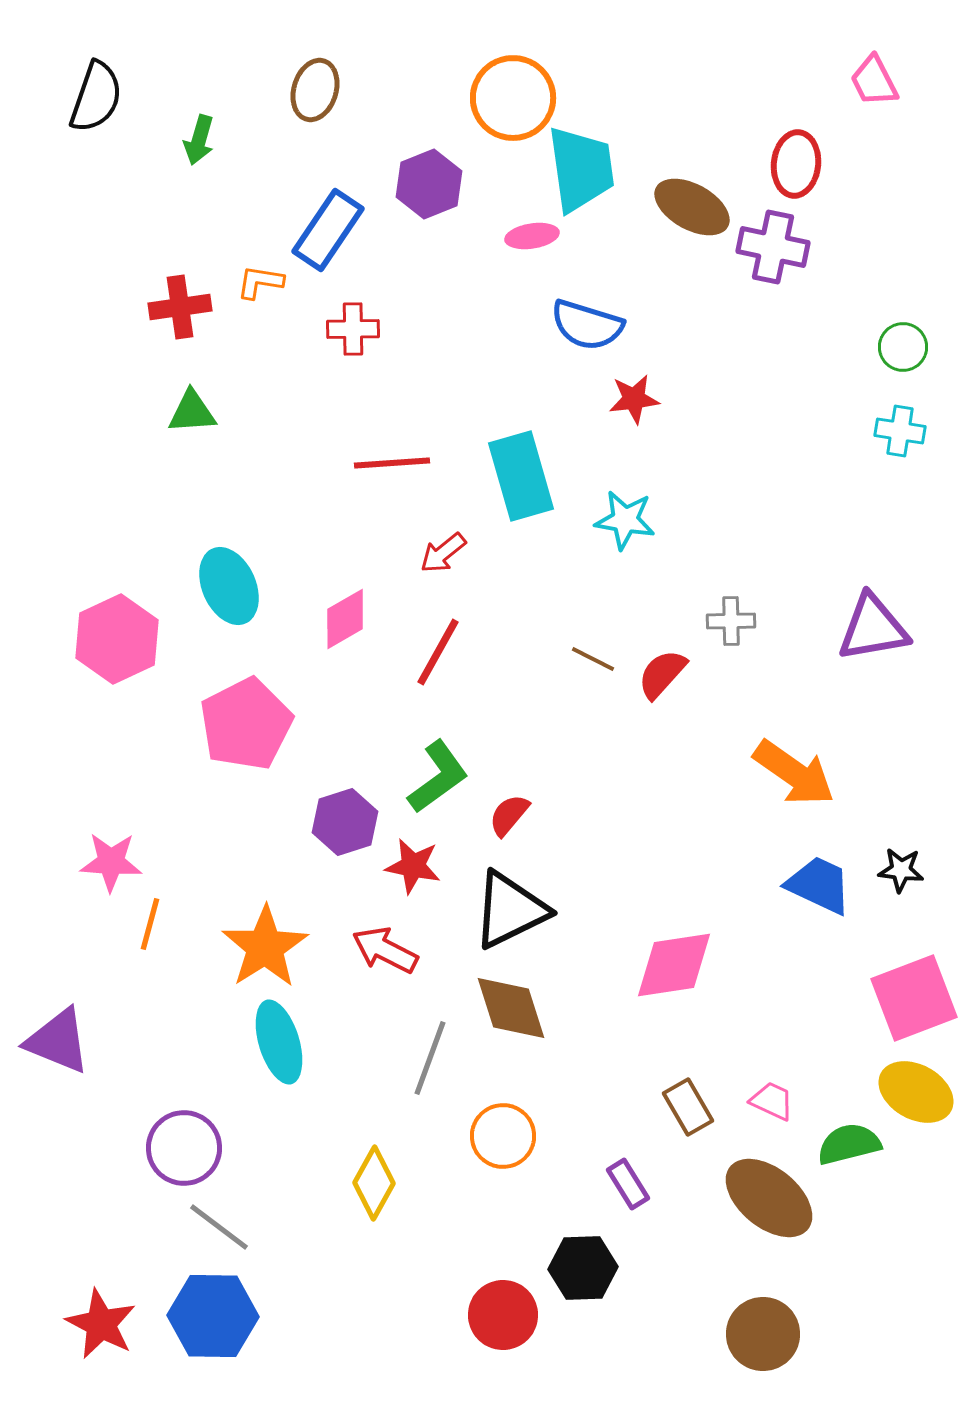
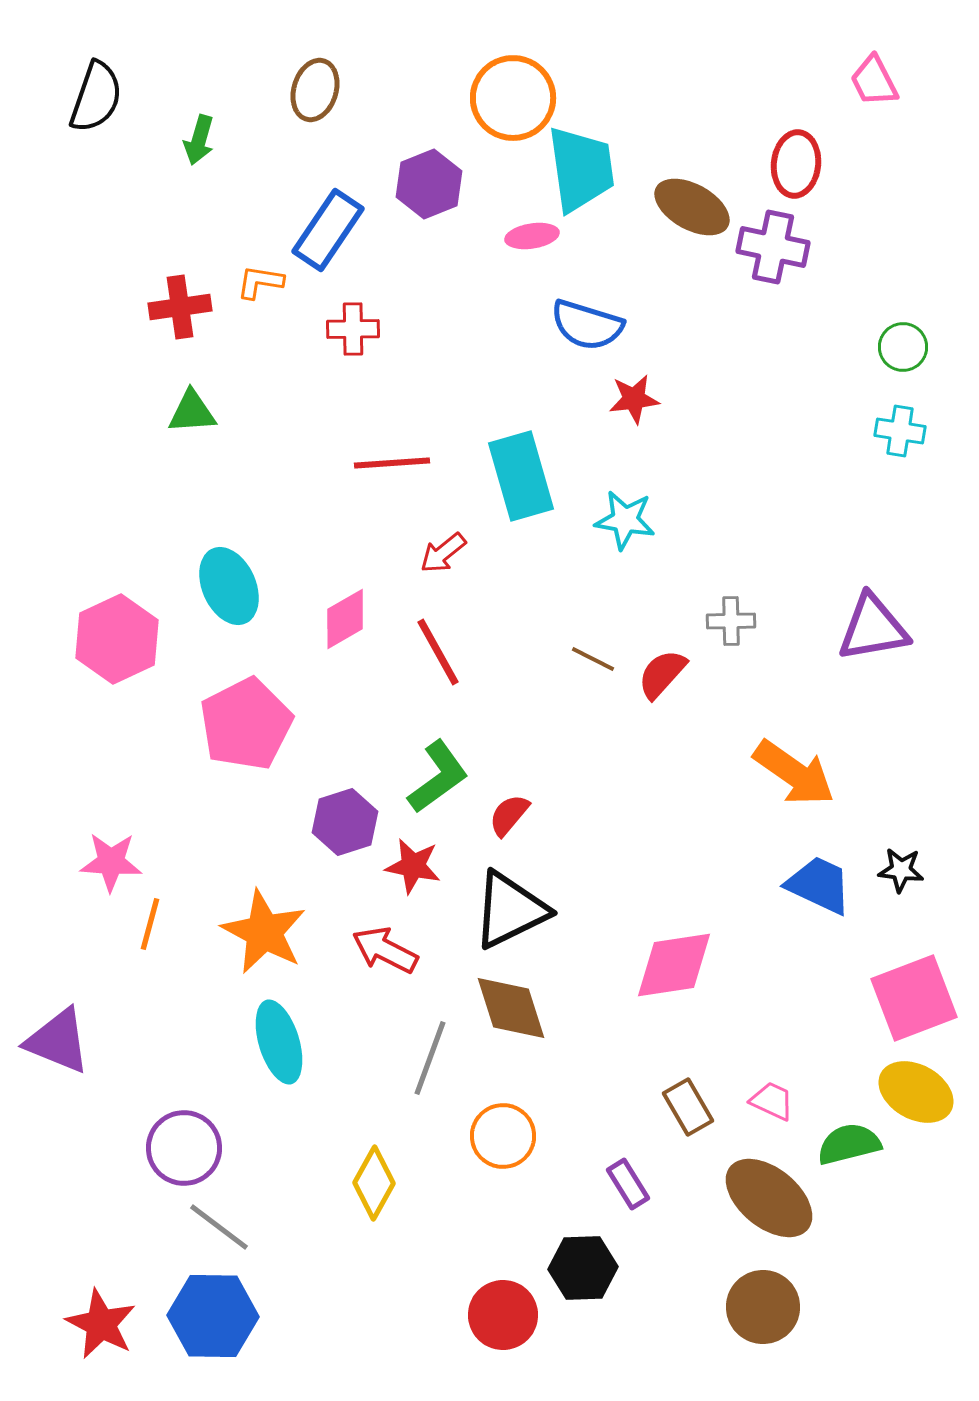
red line at (438, 652): rotated 58 degrees counterclockwise
orange star at (265, 947): moved 1 px left, 15 px up; rotated 12 degrees counterclockwise
brown circle at (763, 1334): moved 27 px up
